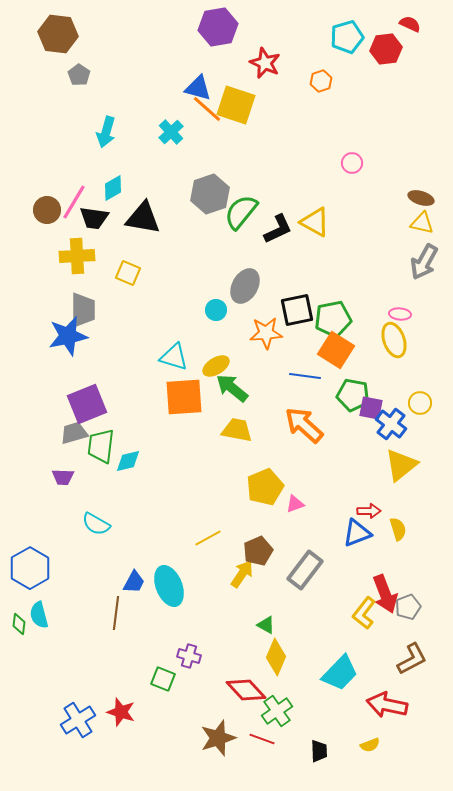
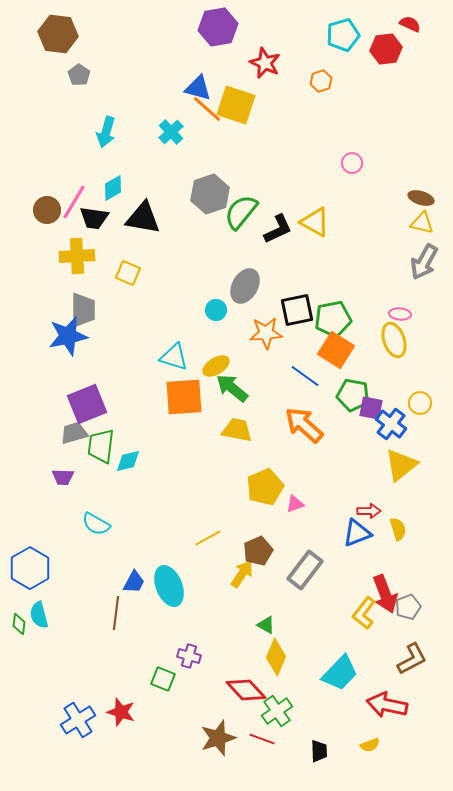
cyan pentagon at (347, 37): moved 4 px left, 2 px up
blue line at (305, 376): rotated 28 degrees clockwise
